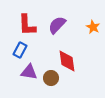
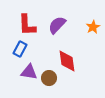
orange star: rotated 16 degrees clockwise
blue rectangle: moved 1 px up
brown circle: moved 2 px left
